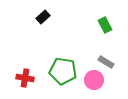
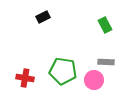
black rectangle: rotated 16 degrees clockwise
gray rectangle: rotated 28 degrees counterclockwise
